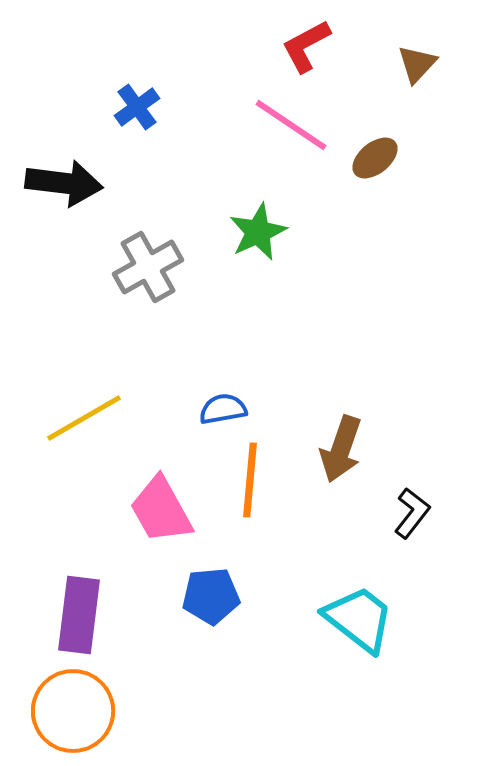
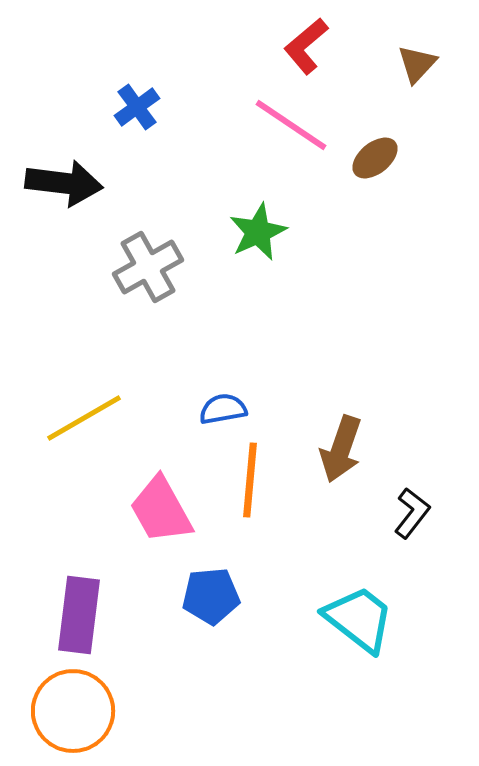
red L-shape: rotated 12 degrees counterclockwise
